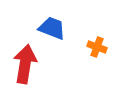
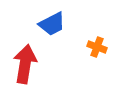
blue trapezoid: moved 4 px up; rotated 132 degrees clockwise
